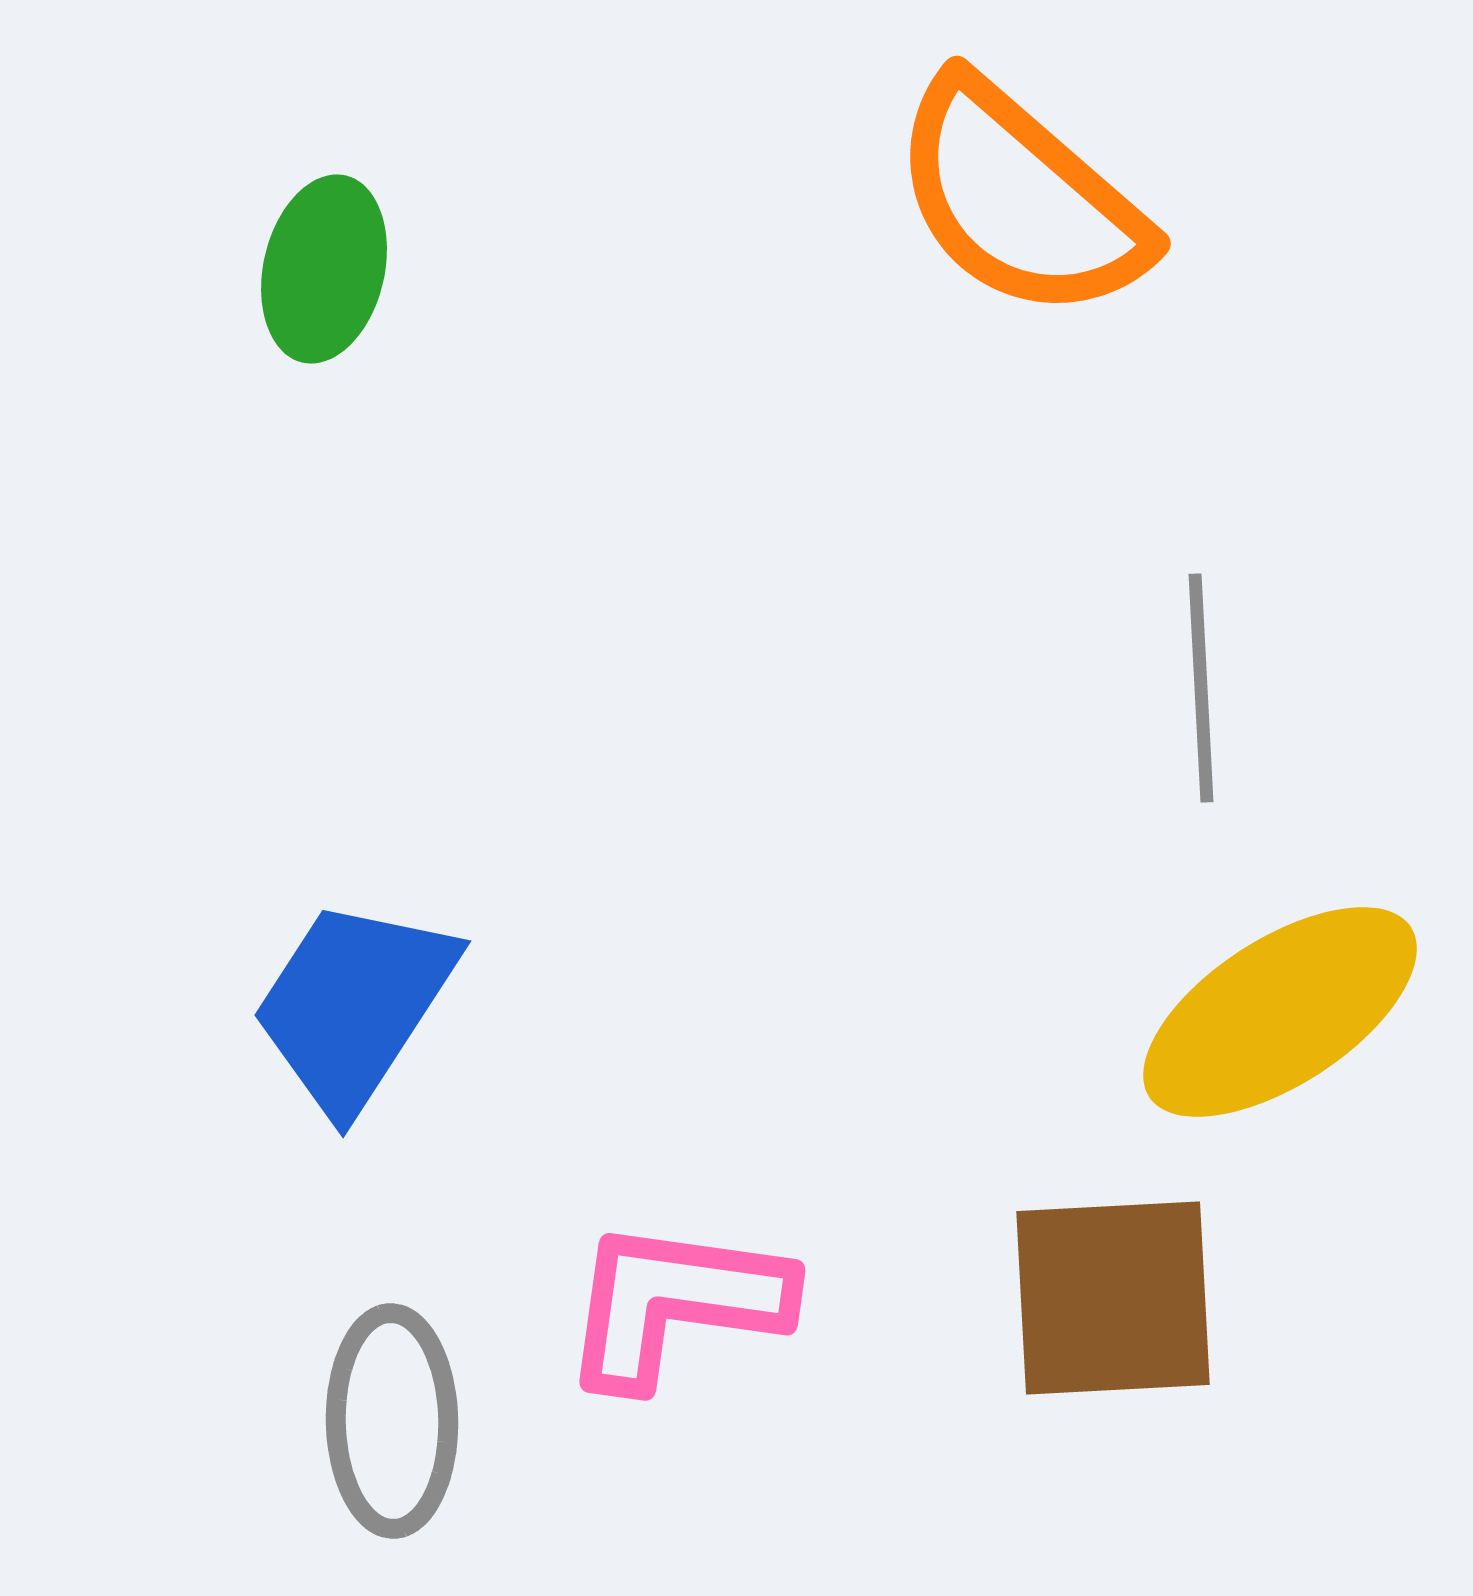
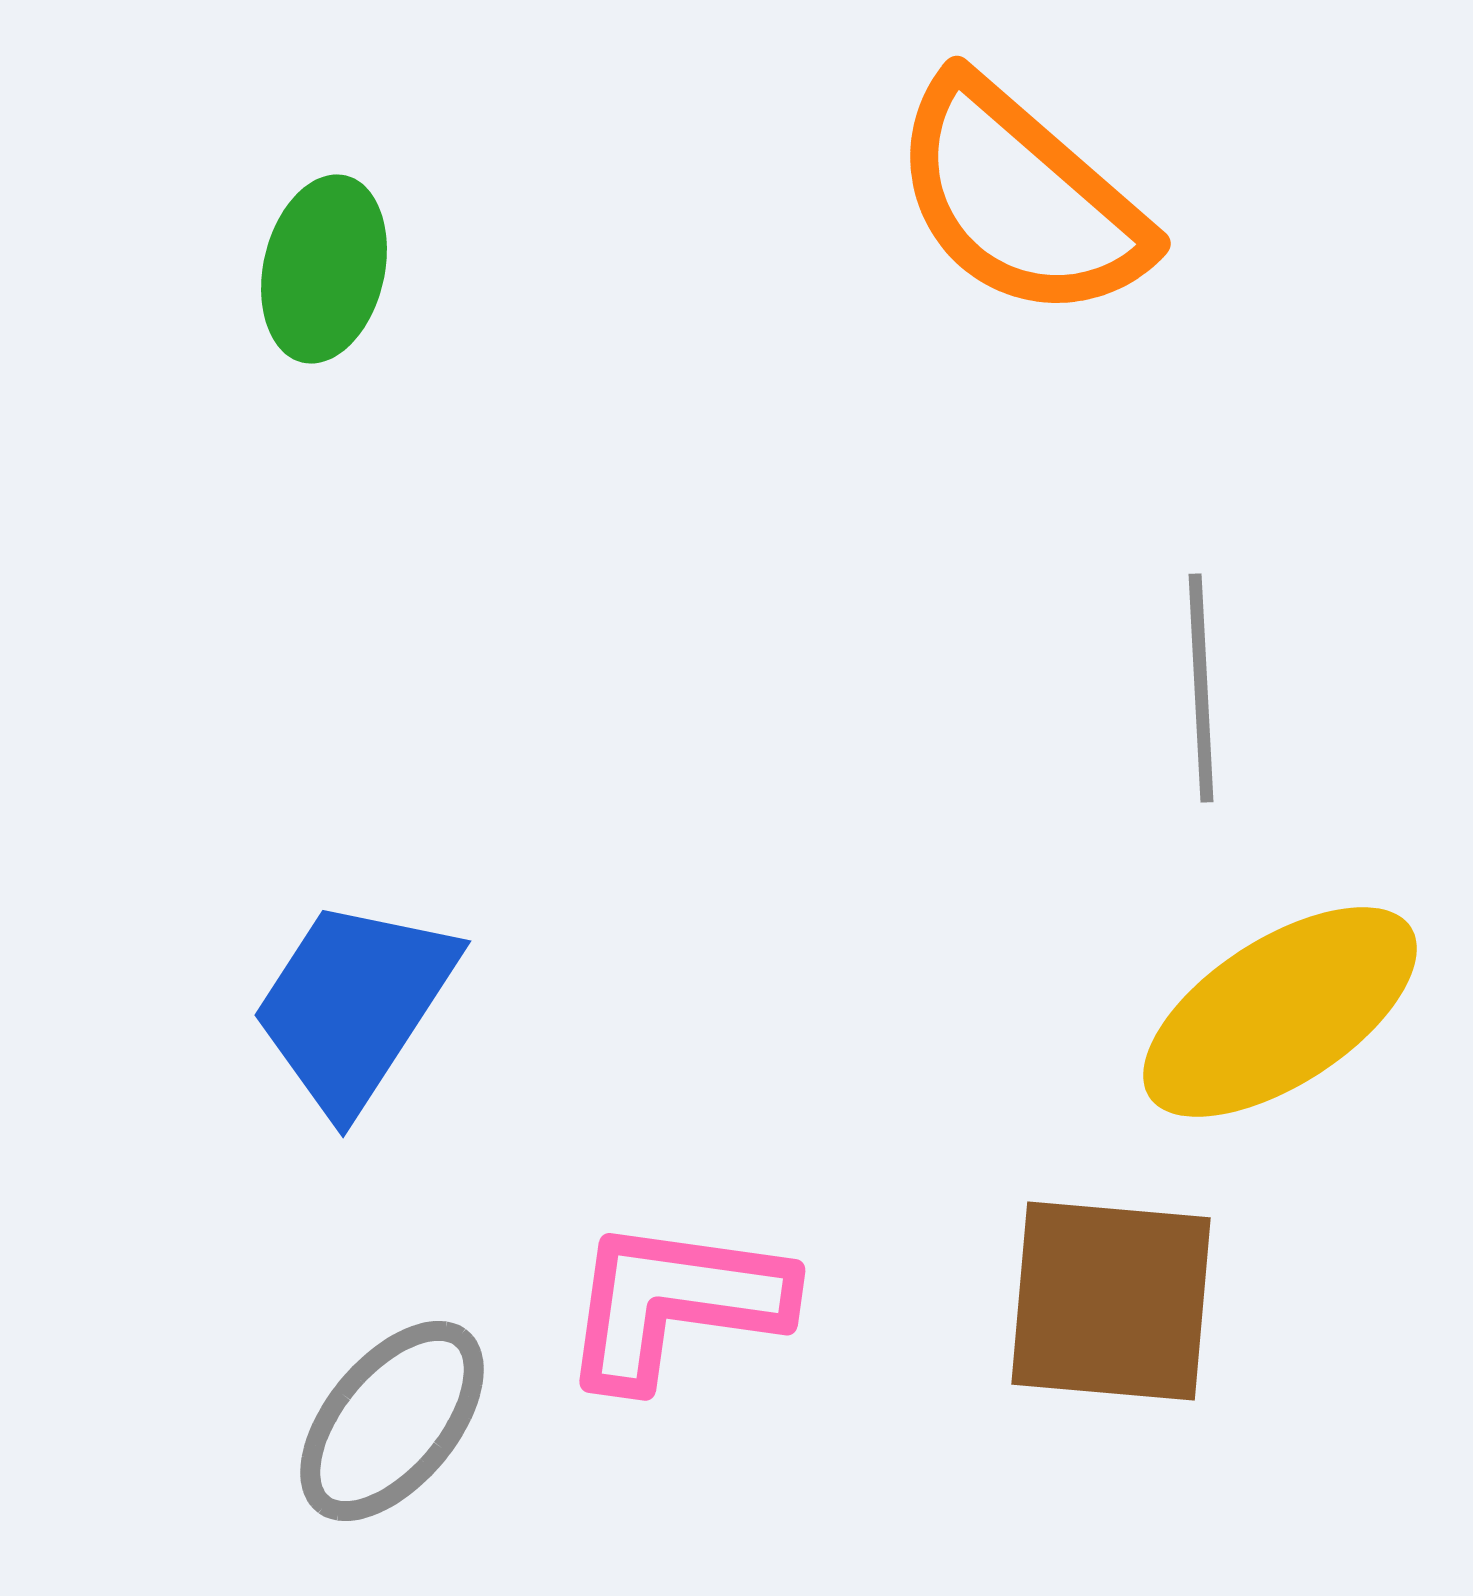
brown square: moved 2 px left, 3 px down; rotated 8 degrees clockwise
gray ellipse: rotated 41 degrees clockwise
